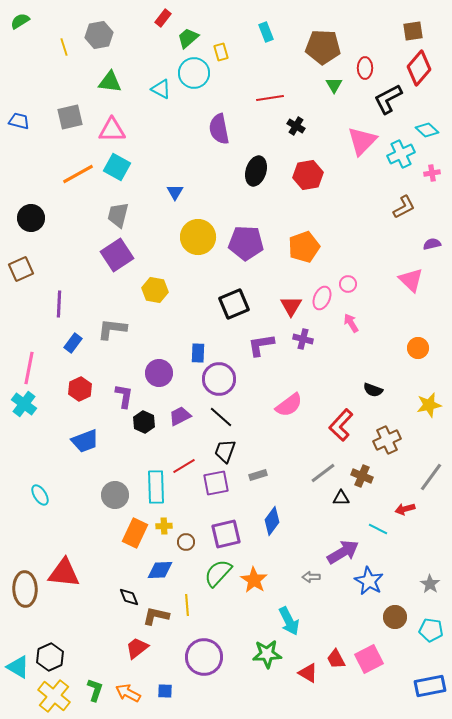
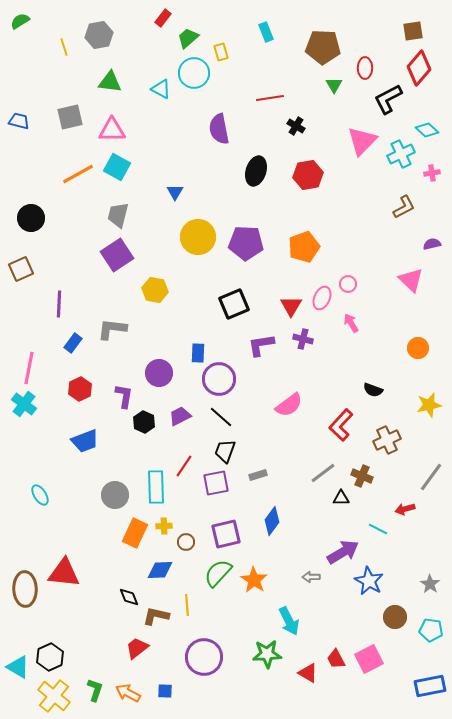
red line at (184, 466): rotated 25 degrees counterclockwise
